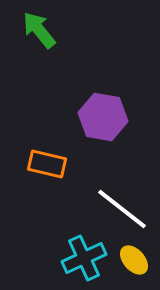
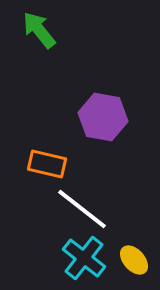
white line: moved 40 px left
cyan cross: rotated 27 degrees counterclockwise
